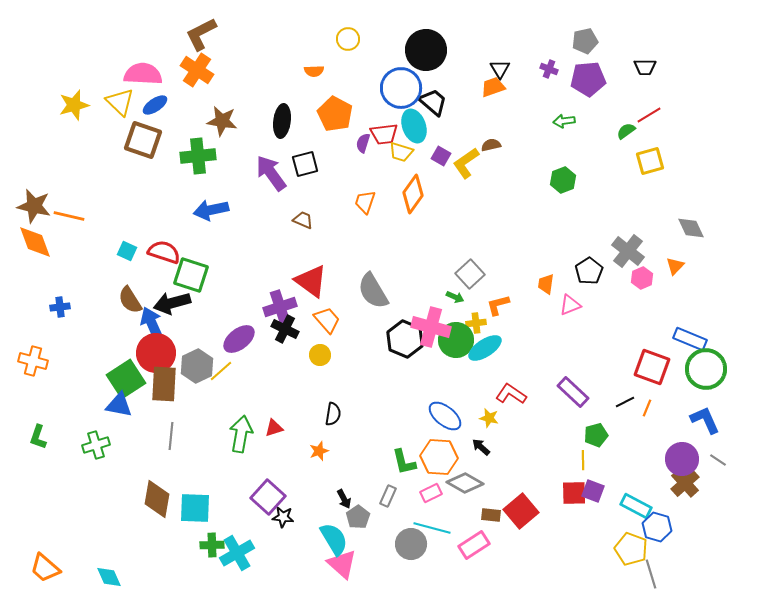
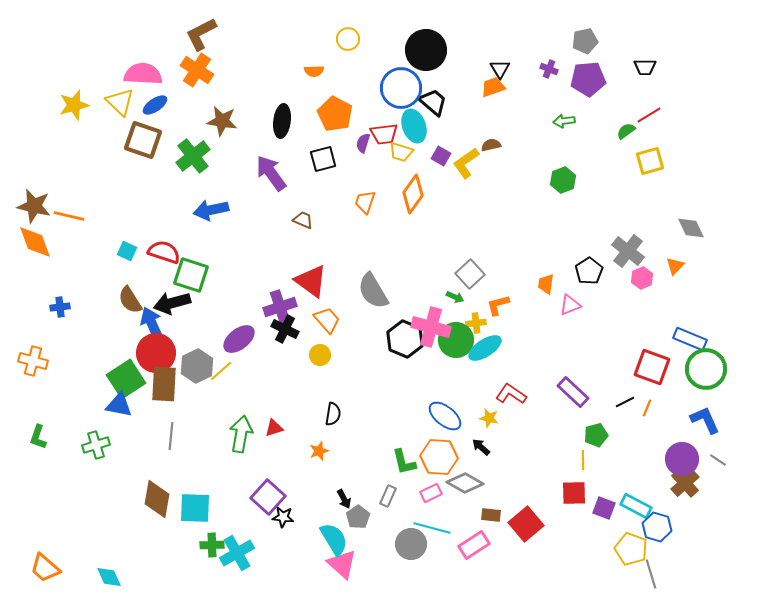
green cross at (198, 156): moved 5 px left; rotated 32 degrees counterclockwise
black square at (305, 164): moved 18 px right, 5 px up
purple square at (593, 491): moved 11 px right, 17 px down
red square at (521, 511): moved 5 px right, 13 px down
